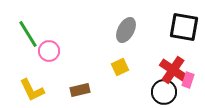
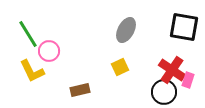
red cross: moved 1 px left
yellow L-shape: moved 19 px up
